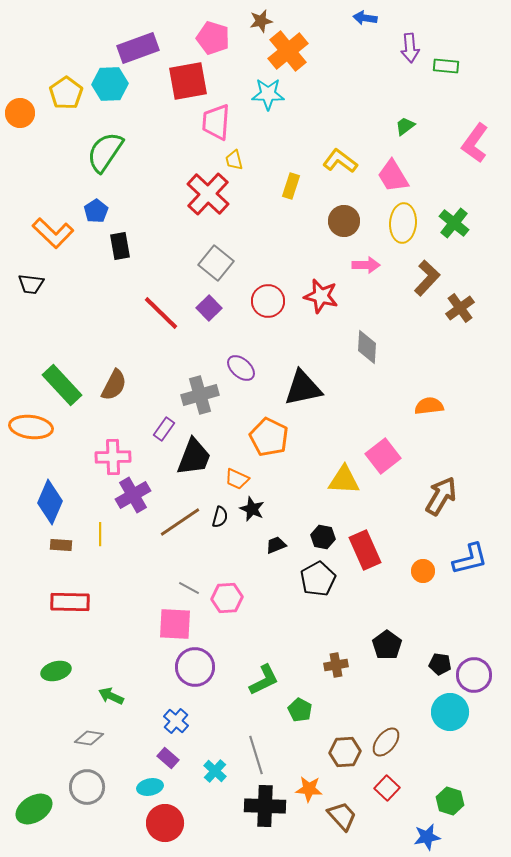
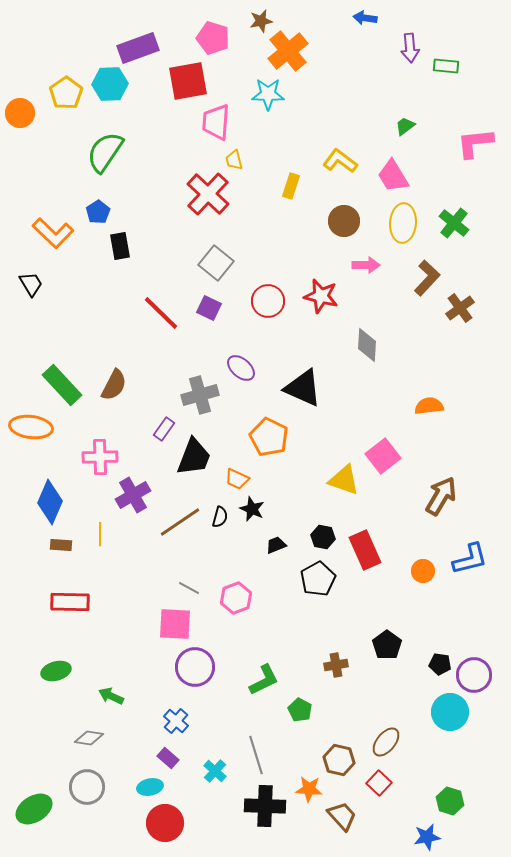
pink L-shape at (475, 143): rotated 48 degrees clockwise
blue pentagon at (96, 211): moved 2 px right, 1 px down
black trapezoid at (31, 284): rotated 128 degrees counterclockwise
purple square at (209, 308): rotated 20 degrees counterclockwise
gray diamond at (367, 347): moved 2 px up
black triangle at (303, 388): rotated 36 degrees clockwise
pink cross at (113, 457): moved 13 px left
yellow triangle at (344, 480): rotated 16 degrees clockwise
pink hexagon at (227, 598): moved 9 px right; rotated 16 degrees counterclockwise
brown hexagon at (345, 752): moved 6 px left, 8 px down; rotated 16 degrees clockwise
red square at (387, 788): moved 8 px left, 5 px up
